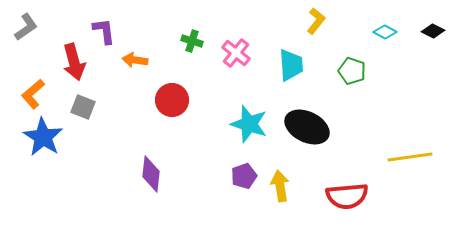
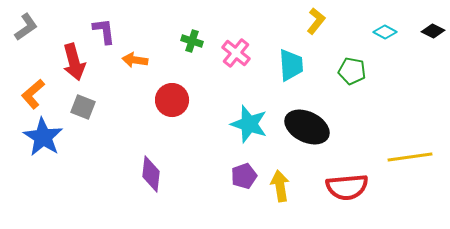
green pentagon: rotated 8 degrees counterclockwise
red semicircle: moved 9 px up
